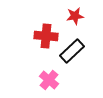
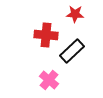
red star: moved 2 px up; rotated 12 degrees clockwise
red cross: moved 1 px up
